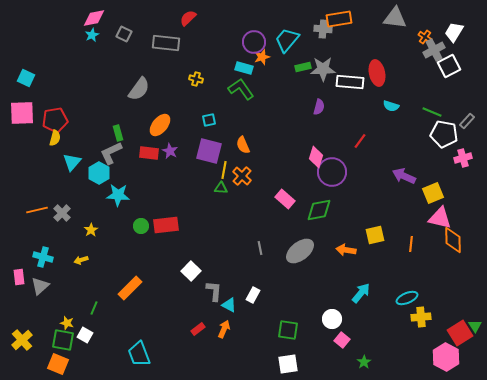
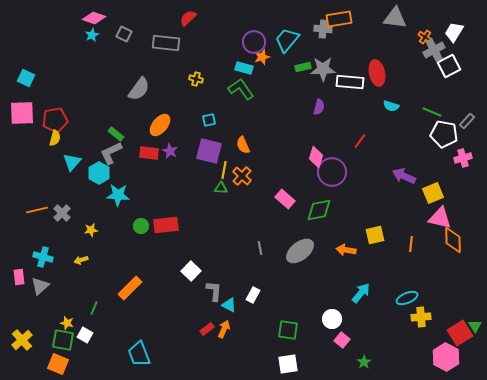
pink diamond at (94, 18): rotated 30 degrees clockwise
green rectangle at (118, 133): moved 2 px left, 1 px down; rotated 35 degrees counterclockwise
yellow star at (91, 230): rotated 24 degrees clockwise
red rectangle at (198, 329): moved 9 px right
